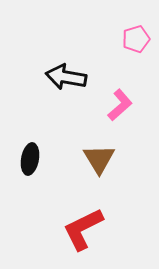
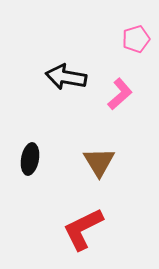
pink L-shape: moved 11 px up
brown triangle: moved 3 px down
